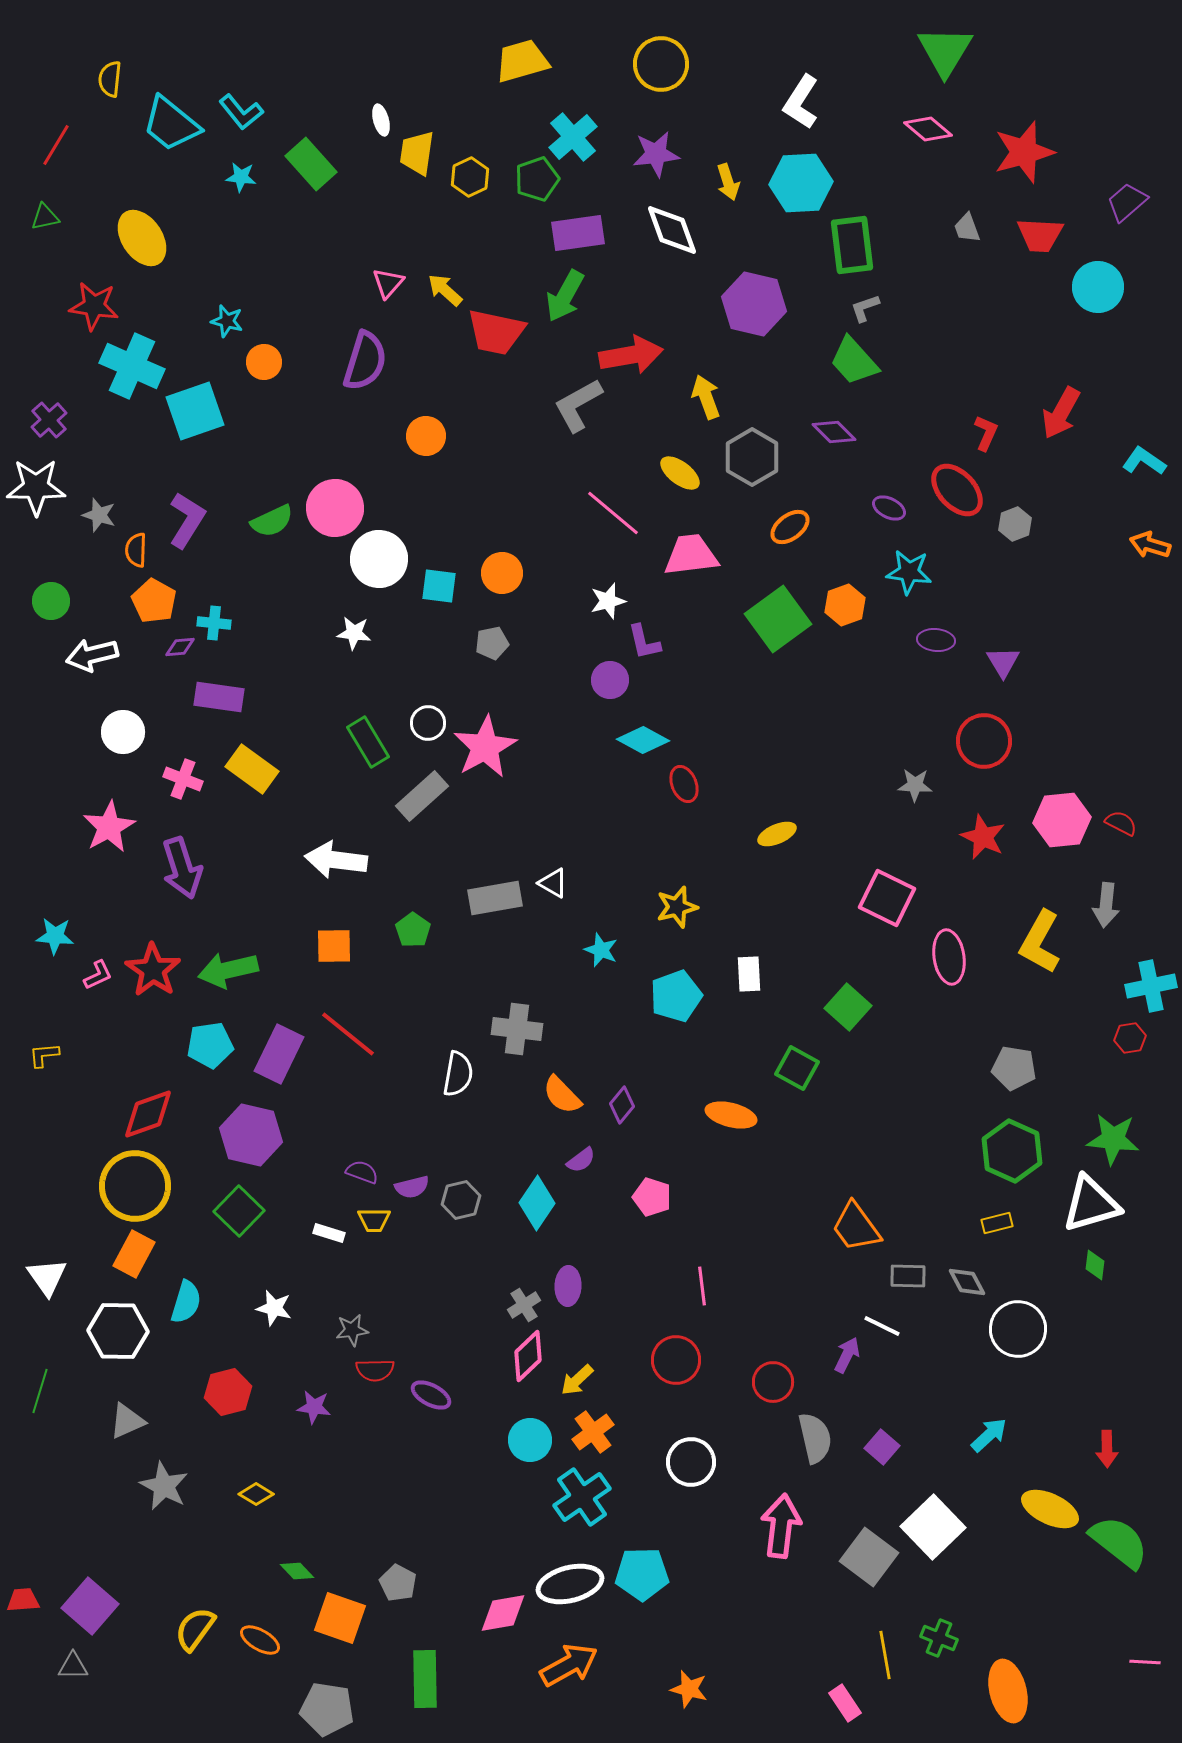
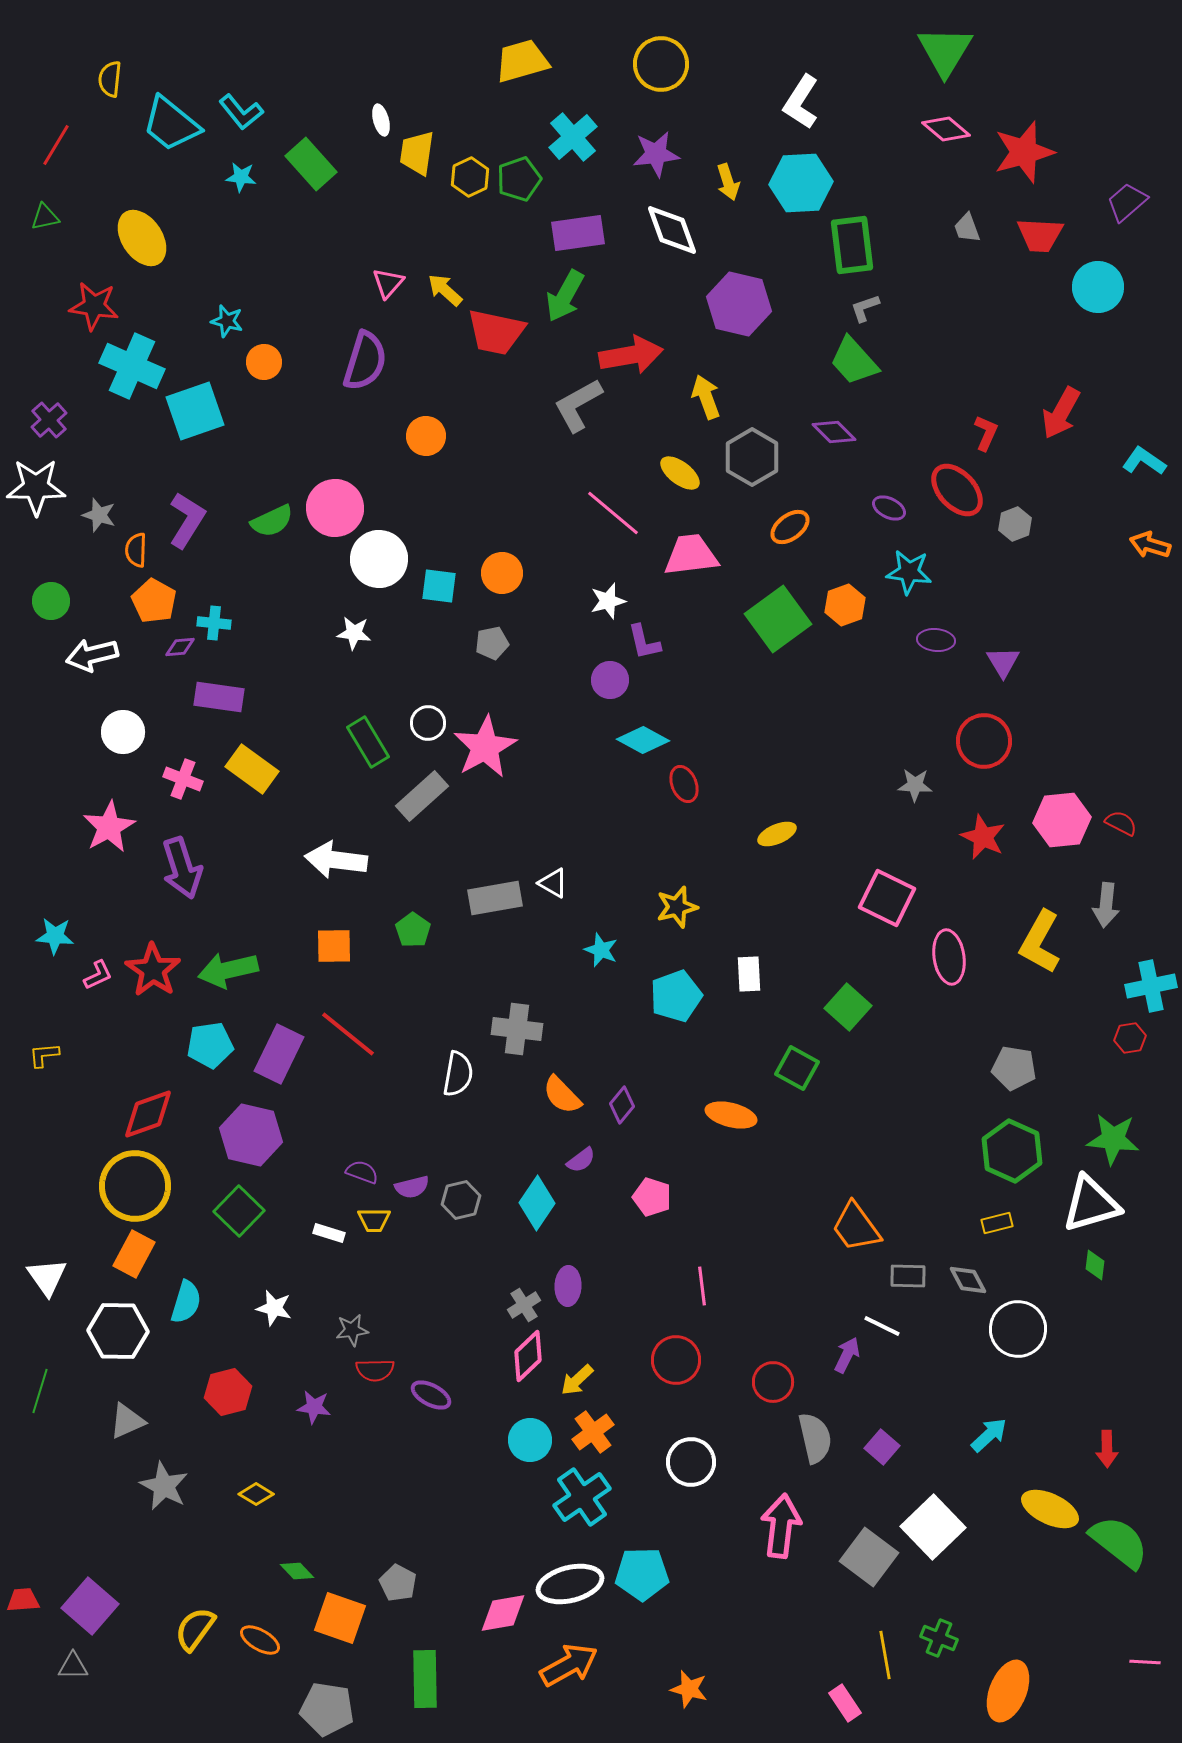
pink diamond at (928, 129): moved 18 px right
green pentagon at (537, 179): moved 18 px left
purple hexagon at (754, 304): moved 15 px left
gray diamond at (967, 1282): moved 1 px right, 2 px up
orange ellipse at (1008, 1691): rotated 36 degrees clockwise
